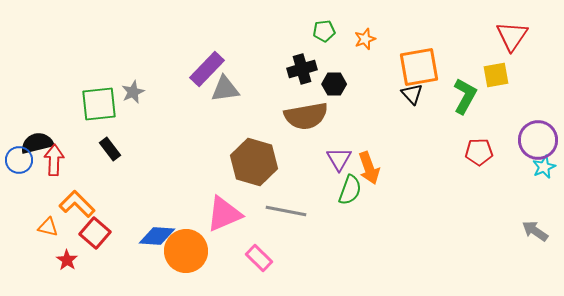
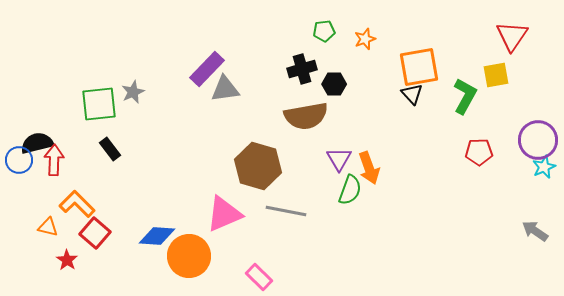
brown hexagon: moved 4 px right, 4 px down
orange circle: moved 3 px right, 5 px down
pink rectangle: moved 19 px down
